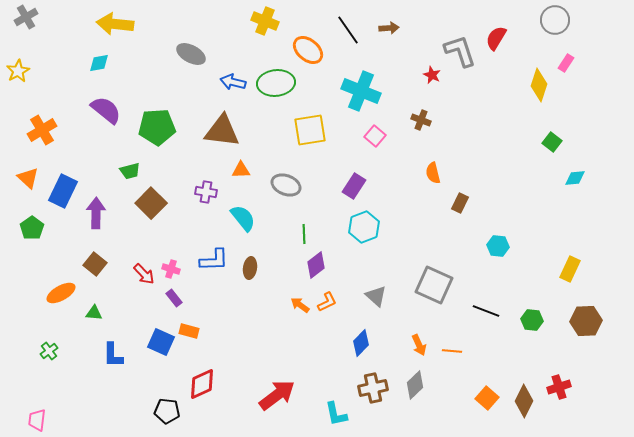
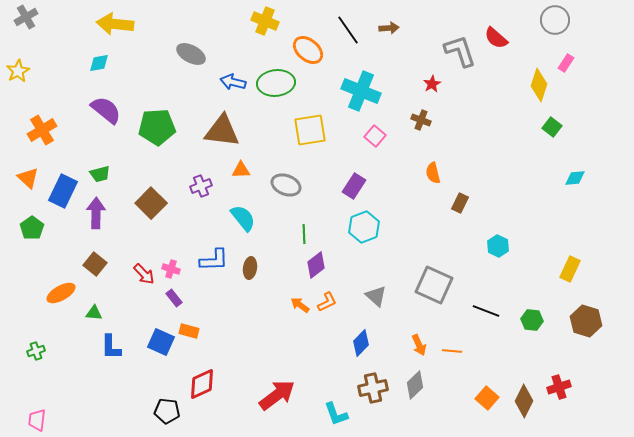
red semicircle at (496, 38): rotated 80 degrees counterclockwise
red star at (432, 75): moved 9 px down; rotated 18 degrees clockwise
green square at (552, 142): moved 15 px up
green trapezoid at (130, 171): moved 30 px left, 3 px down
purple cross at (206, 192): moved 5 px left, 6 px up; rotated 30 degrees counterclockwise
cyan hexagon at (498, 246): rotated 20 degrees clockwise
brown hexagon at (586, 321): rotated 20 degrees clockwise
green cross at (49, 351): moved 13 px left; rotated 18 degrees clockwise
blue L-shape at (113, 355): moved 2 px left, 8 px up
cyan L-shape at (336, 414): rotated 8 degrees counterclockwise
